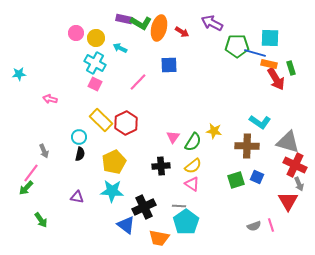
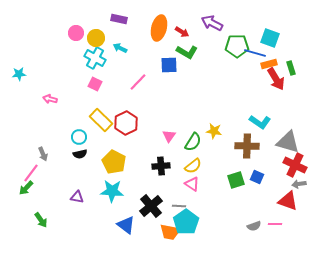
purple rectangle at (124, 19): moved 5 px left
green L-shape at (141, 23): moved 46 px right, 29 px down
cyan square at (270, 38): rotated 18 degrees clockwise
cyan cross at (95, 63): moved 5 px up
orange rectangle at (269, 64): rotated 28 degrees counterclockwise
pink triangle at (173, 137): moved 4 px left, 1 px up
gray arrow at (44, 151): moved 1 px left, 3 px down
black semicircle at (80, 154): rotated 64 degrees clockwise
yellow pentagon at (114, 162): rotated 20 degrees counterclockwise
gray arrow at (299, 184): rotated 104 degrees clockwise
red triangle at (288, 201): rotated 40 degrees counterclockwise
black cross at (144, 207): moved 7 px right, 1 px up; rotated 15 degrees counterclockwise
pink line at (271, 225): moved 4 px right, 1 px up; rotated 72 degrees counterclockwise
orange trapezoid at (159, 238): moved 11 px right, 6 px up
